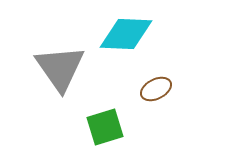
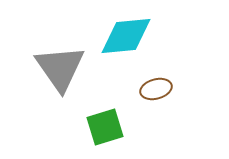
cyan diamond: moved 2 px down; rotated 8 degrees counterclockwise
brown ellipse: rotated 12 degrees clockwise
